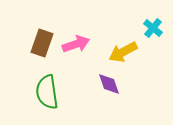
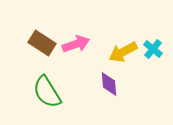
cyan cross: moved 21 px down
brown rectangle: rotated 76 degrees counterclockwise
purple diamond: rotated 15 degrees clockwise
green semicircle: rotated 24 degrees counterclockwise
